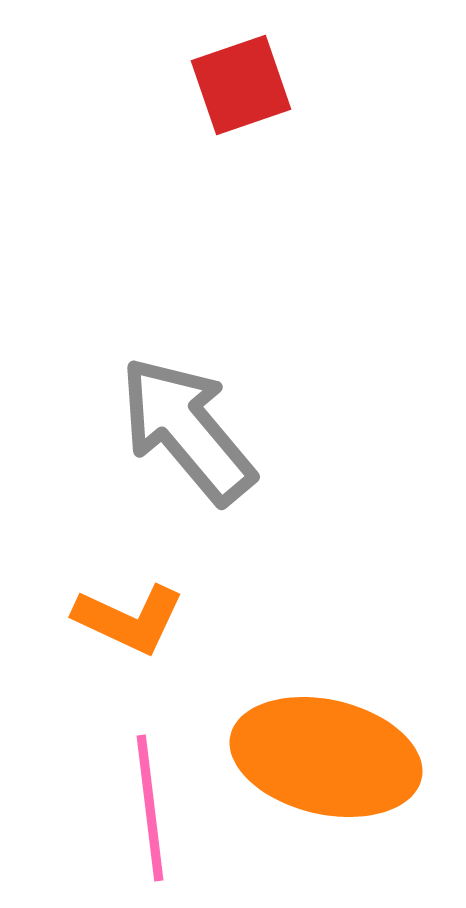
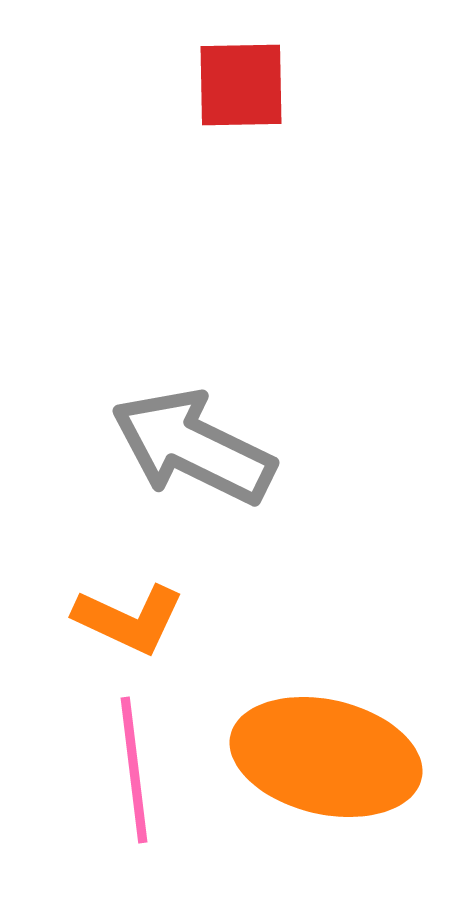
red square: rotated 18 degrees clockwise
gray arrow: moved 6 px right, 17 px down; rotated 24 degrees counterclockwise
pink line: moved 16 px left, 38 px up
